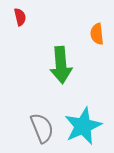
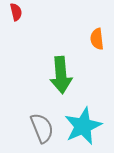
red semicircle: moved 4 px left, 5 px up
orange semicircle: moved 5 px down
green arrow: moved 10 px down
